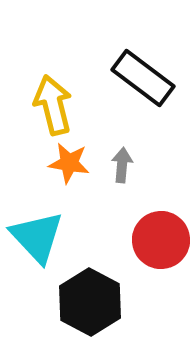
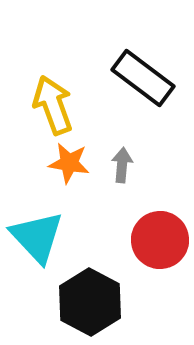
yellow arrow: rotated 6 degrees counterclockwise
red circle: moved 1 px left
